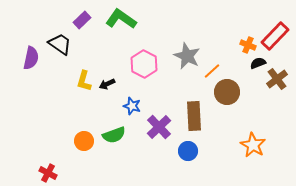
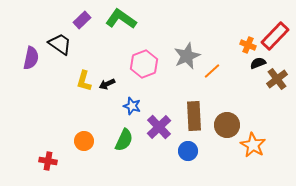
gray star: rotated 24 degrees clockwise
pink hexagon: rotated 12 degrees clockwise
brown circle: moved 33 px down
green semicircle: moved 10 px right, 5 px down; rotated 45 degrees counterclockwise
red cross: moved 12 px up; rotated 18 degrees counterclockwise
